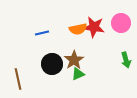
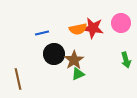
red star: moved 1 px left, 1 px down
black circle: moved 2 px right, 10 px up
